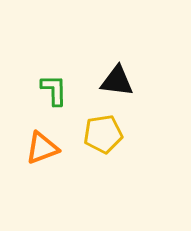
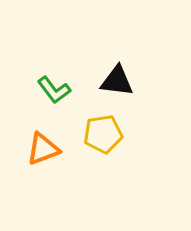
green L-shape: rotated 144 degrees clockwise
orange triangle: moved 1 px right, 1 px down
